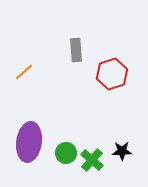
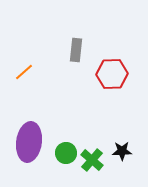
gray rectangle: rotated 10 degrees clockwise
red hexagon: rotated 16 degrees clockwise
